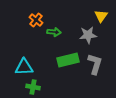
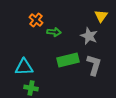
gray star: moved 1 px right, 1 px down; rotated 30 degrees clockwise
gray L-shape: moved 1 px left, 1 px down
green cross: moved 2 px left, 1 px down
